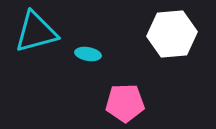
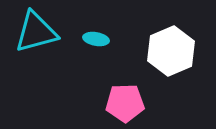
white hexagon: moved 1 px left, 17 px down; rotated 18 degrees counterclockwise
cyan ellipse: moved 8 px right, 15 px up
